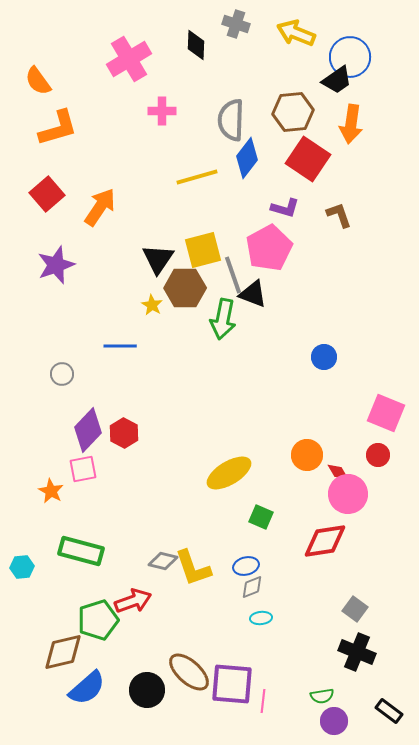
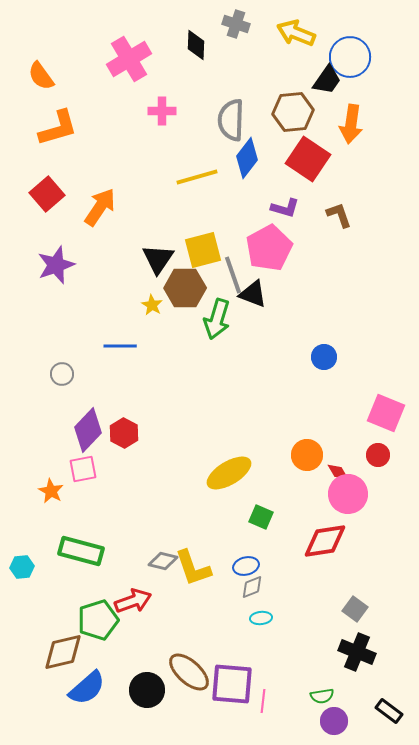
black trapezoid at (337, 80): moved 10 px left; rotated 20 degrees counterclockwise
orange semicircle at (38, 81): moved 3 px right, 5 px up
green arrow at (223, 319): moved 6 px left; rotated 6 degrees clockwise
